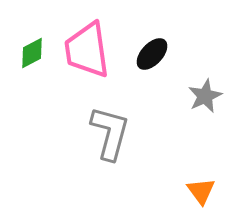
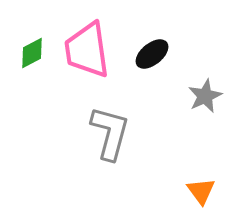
black ellipse: rotated 8 degrees clockwise
